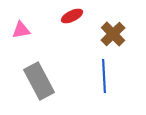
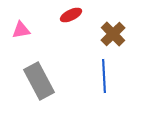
red ellipse: moved 1 px left, 1 px up
